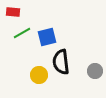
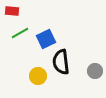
red rectangle: moved 1 px left, 1 px up
green line: moved 2 px left
blue square: moved 1 px left, 2 px down; rotated 12 degrees counterclockwise
yellow circle: moved 1 px left, 1 px down
